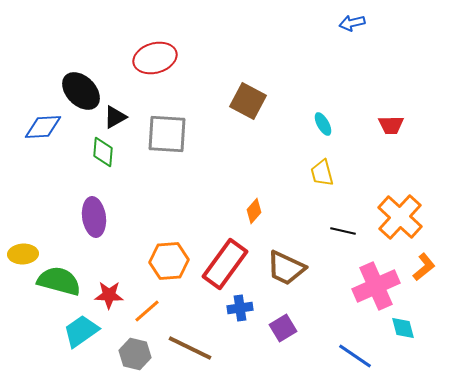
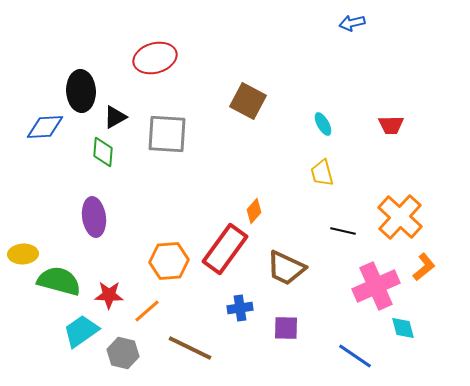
black ellipse: rotated 42 degrees clockwise
blue diamond: moved 2 px right
red rectangle: moved 15 px up
purple square: moved 3 px right; rotated 32 degrees clockwise
gray hexagon: moved 12 px left, 1 px up
